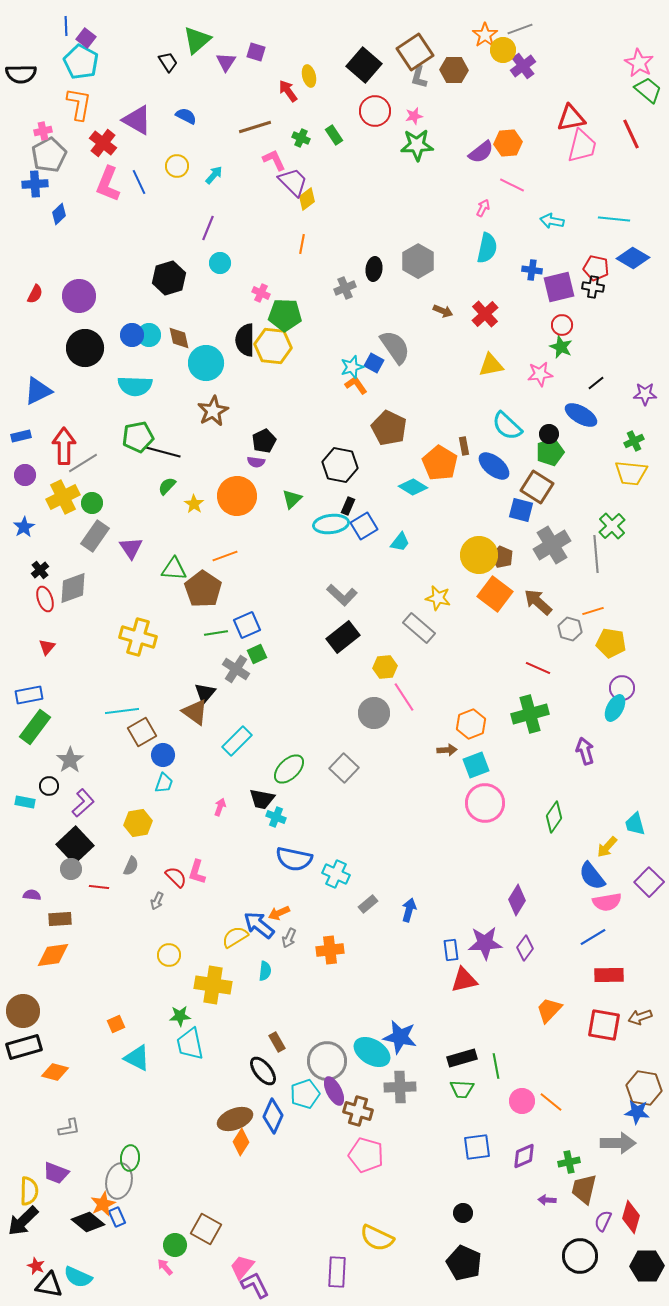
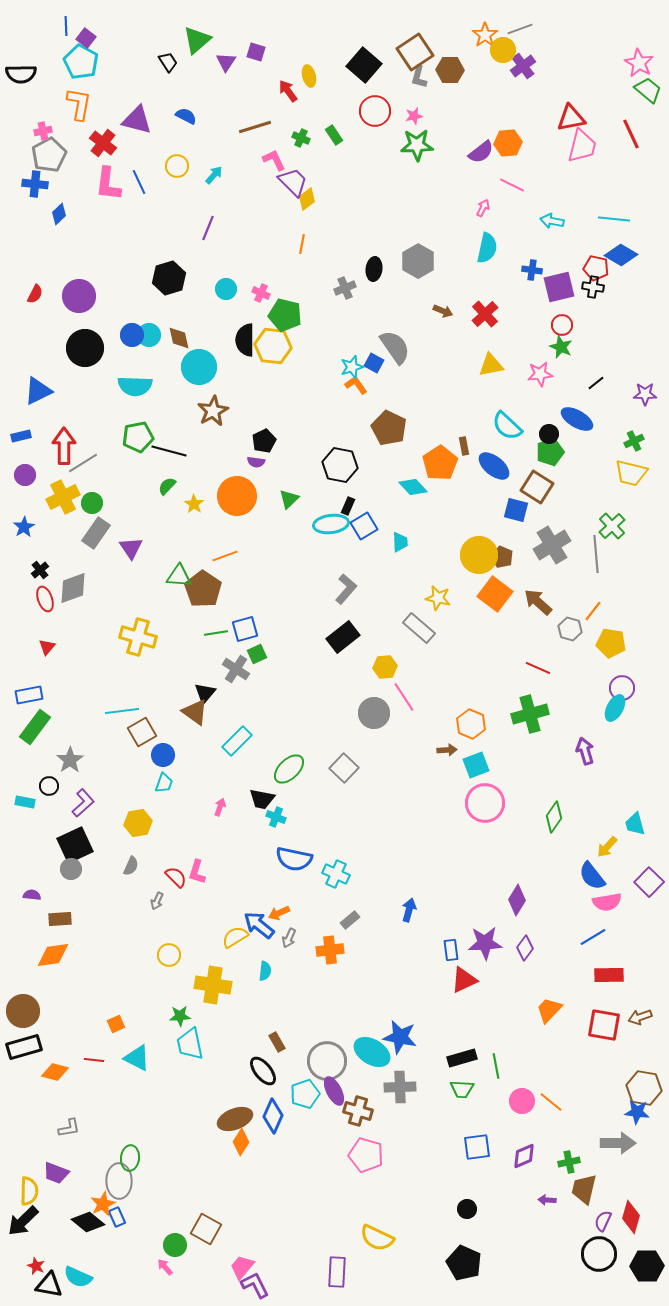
brown hexagon at (454, 70): moved 4 px left
purple triangle at (137, 120): rotated 16 degrees counterclockwise
blue cross at (35, 184): rotated 10 degrees clockwise
pink L-shape at (108, 184): rotated 15 degrees counterclockwise
blue diamond at (633, 258): moved 12 px left, 3 px up
cyan circle at (220, 263): moved 6 px right, 26 px down
green pentagon at (285, 315): rotated 12 degrees clockwise
cyan circle at (206, 363): moved 7 px left, 4 px down
blue ellipse at (581, 415): moved 4 px left, 4 px down
black line at (163, 452): moved 6 px right, 1 px up
orange pentagon at (440, 463): rotated 8 degrees clockwise
yellow trapezoid at (631, 473): rotated 8 degrees clockwise
cyan diamond at (413, 487): rotated 16 degrees clockwise
green triangle at (292, 499): moved 3 px left
blue square at (521, 510): moved 5 px left
gray rectangle at (95, 536): moved 1 px right, 3 px up
cyan trapezoid at (400, 542): rotated 40 degrees counterclockwise
green triangle at (174, 569): moved 5 px right, 7 px down
gray L-shape at (342, 595): moved 4 px right, 6 px up; rotated 92 degrees counterclockwise
orange line at (593, 611): rotated 35 degrees counterclockwise
blue square at (247, 625): moved 2 px left, 4 px down; rotated 8 degrees clockwise
orange hexagon at (471, 724): rotated 16 degrees counterclockwise
black square at (75, 845): rotated 18 degrees clockwise
red line at (99, 887): moved 5 px left, 173 px down
gray rectangle at (368, 904): moved 18 px left, 16 px down
red triangle at (464, 980): rotated 12 degrees counterclockwise
gray ellipse at (119, 1181): rotated 12 degrees counterclockwise
black circle at (463, 1213): moved 4 px right, 4 px up
black circle at (580, 1256): moved 19 px right, 2 px up
